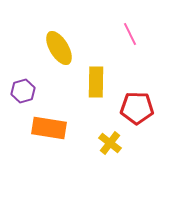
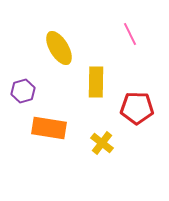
yellow cross: moved 8 px left
